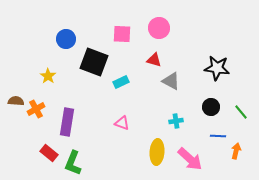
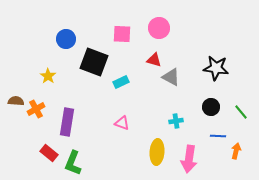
black star: moved 1 px left
gray triangle: moved 4 px up
pink arrow: moved 1 px left; rotated 56 degrees clockwise
